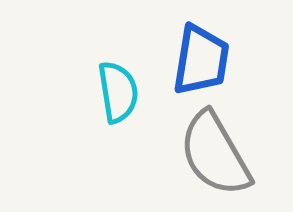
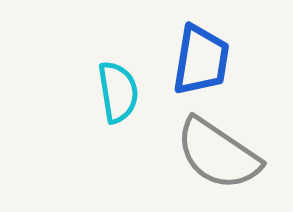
gray semicircle: moved 3 px right; rotated 26 degrees counterclockwise
